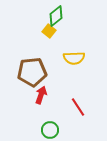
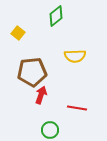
yellow square: moved 31 px left, 2 px down
yellow semicircle: moved 1 px right, 2 px up
red line: moved 1 px left, 1 px down; rotated 48 degrees counterclockwise
